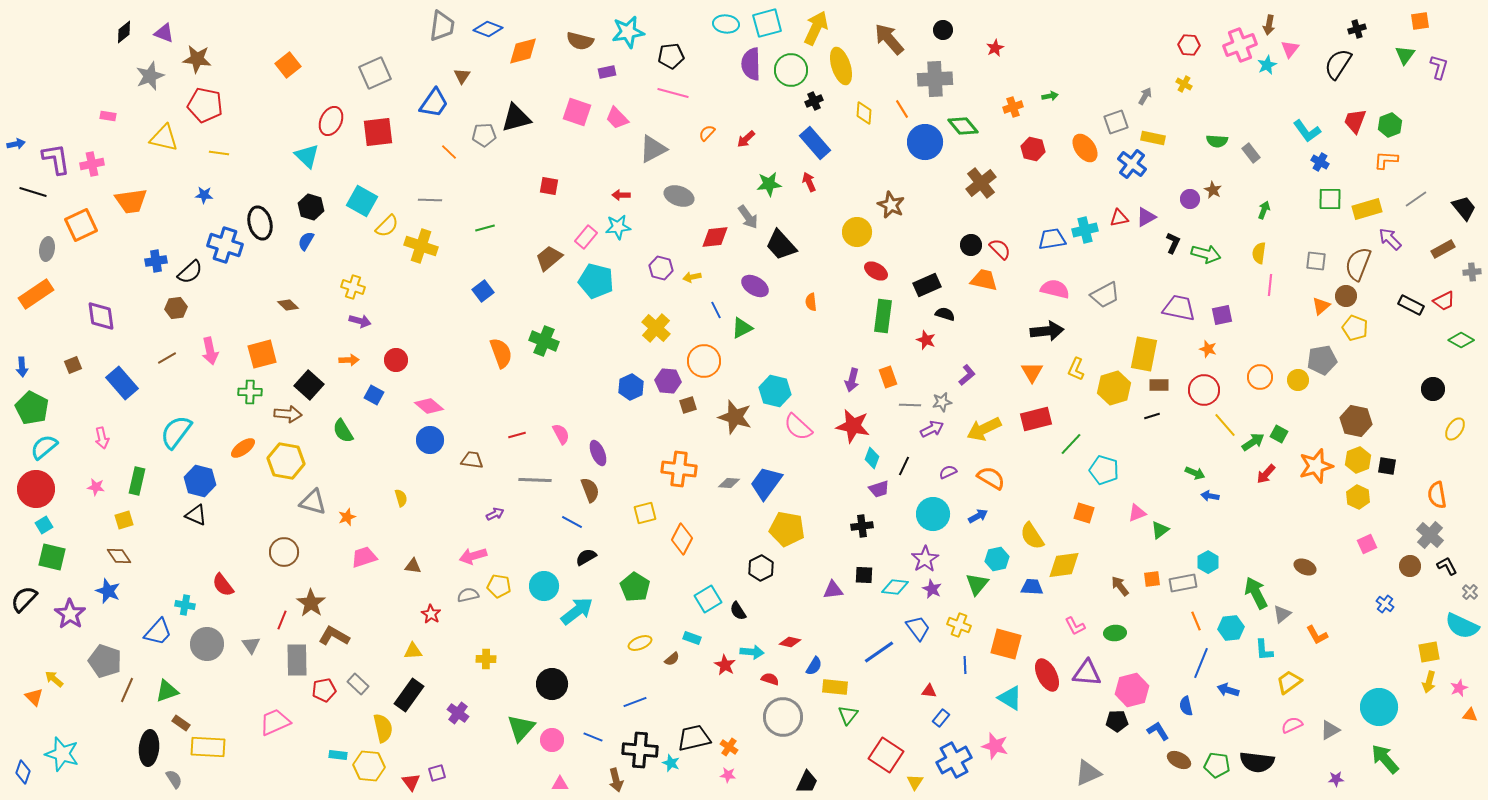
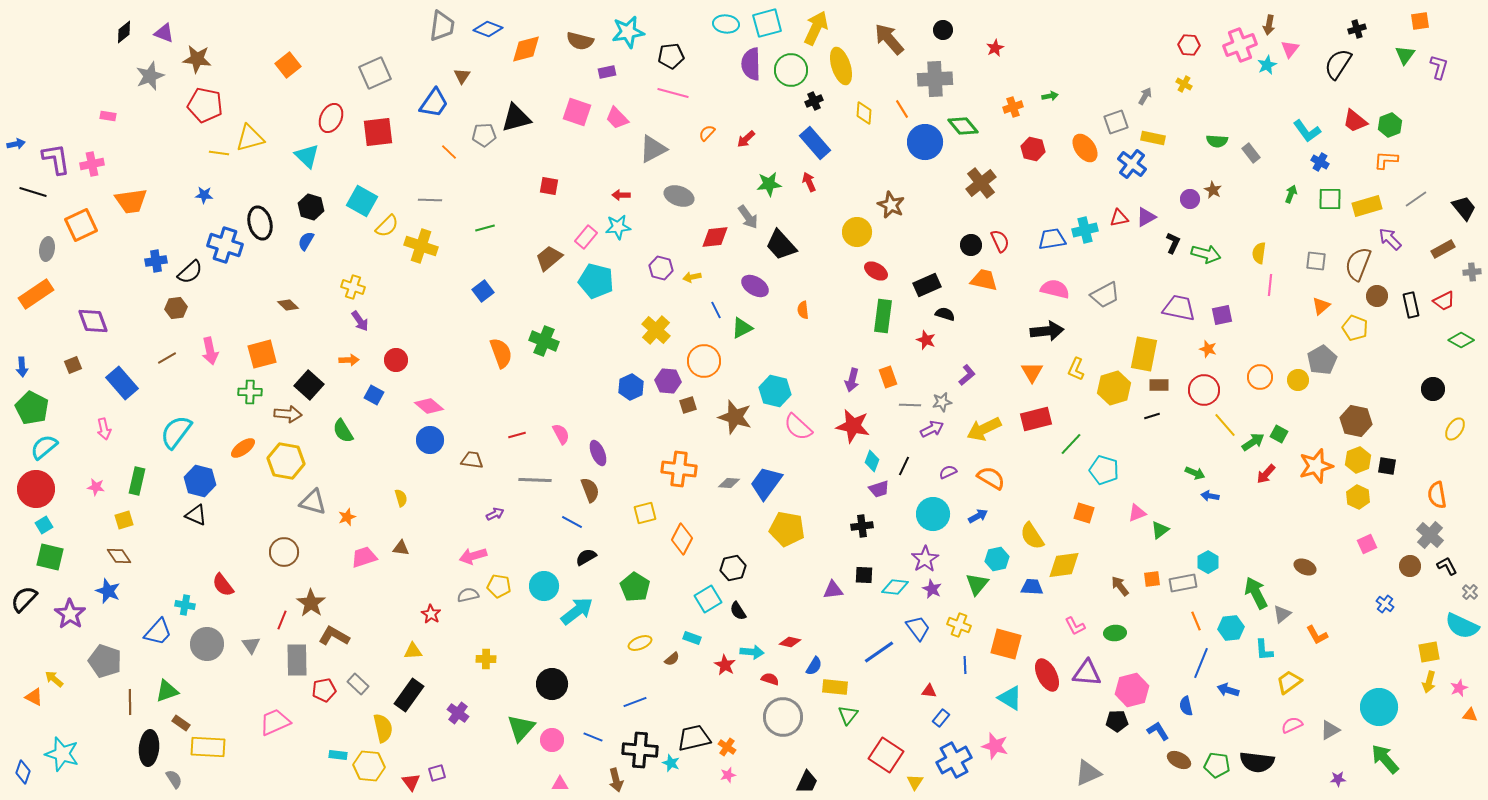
orange diamond at (523, 51): moved 3 px right, 2 px up
red ellipse at (331, 121): moved 3 px up
red trapezoid at (1355, 121): rotated 72 degrees counterclockwise
yellow triangle at (164, 138): moved 86 px right; rotated 28 degrees counterclockwise
yellow rectangle at (1367, 209): moved 3 px up
green arrow at (1264, 210): moved 27 px right, 16 px up
red semicircle at (1000, 249): moved 8 px up; rotated 20 degrees clockwise
brown circle at (1346, 296): moved 31 px right
orange semicircle at (811, 302): moved 8 px left, 8 px down
black rectangle at (1411, 305): rotated 50 degrees clockwise
purple diamond at (101, 316): moved 8 px left, 5 px down; rotated 12 degrees counterclockwise
purple arrow at (360, 321): rotated 40 degrees clockwise
yellow cross at (656, 328): moved 2 px down
gray pentagon at (1322, 360): rotated 20 degrees counterclockwise
pink arrow at (102, 438): moved 2 px right, 9 px up
cyan diamond at (872, 458): moved 3 px down
green square at (52, 557): moved 2 px left
brown triangle at (413, 566): moved 12 px left, 18 px up
black hexagon at (761, 568): moved 28 px left; rotated 15 degrees clockwise
brown line at (127, 690): moved 3 px right, 12 px down; rotated 25 degrees counterclockwise
orange triangle at (34, 697): rotated 18 degrees counterclockwise
orange cross at (729, 747): moved 2 px left
pink star at (728, 775): rotated 21 degrees counterclockwise
purple star at (1336, 779): moved 2 px right
